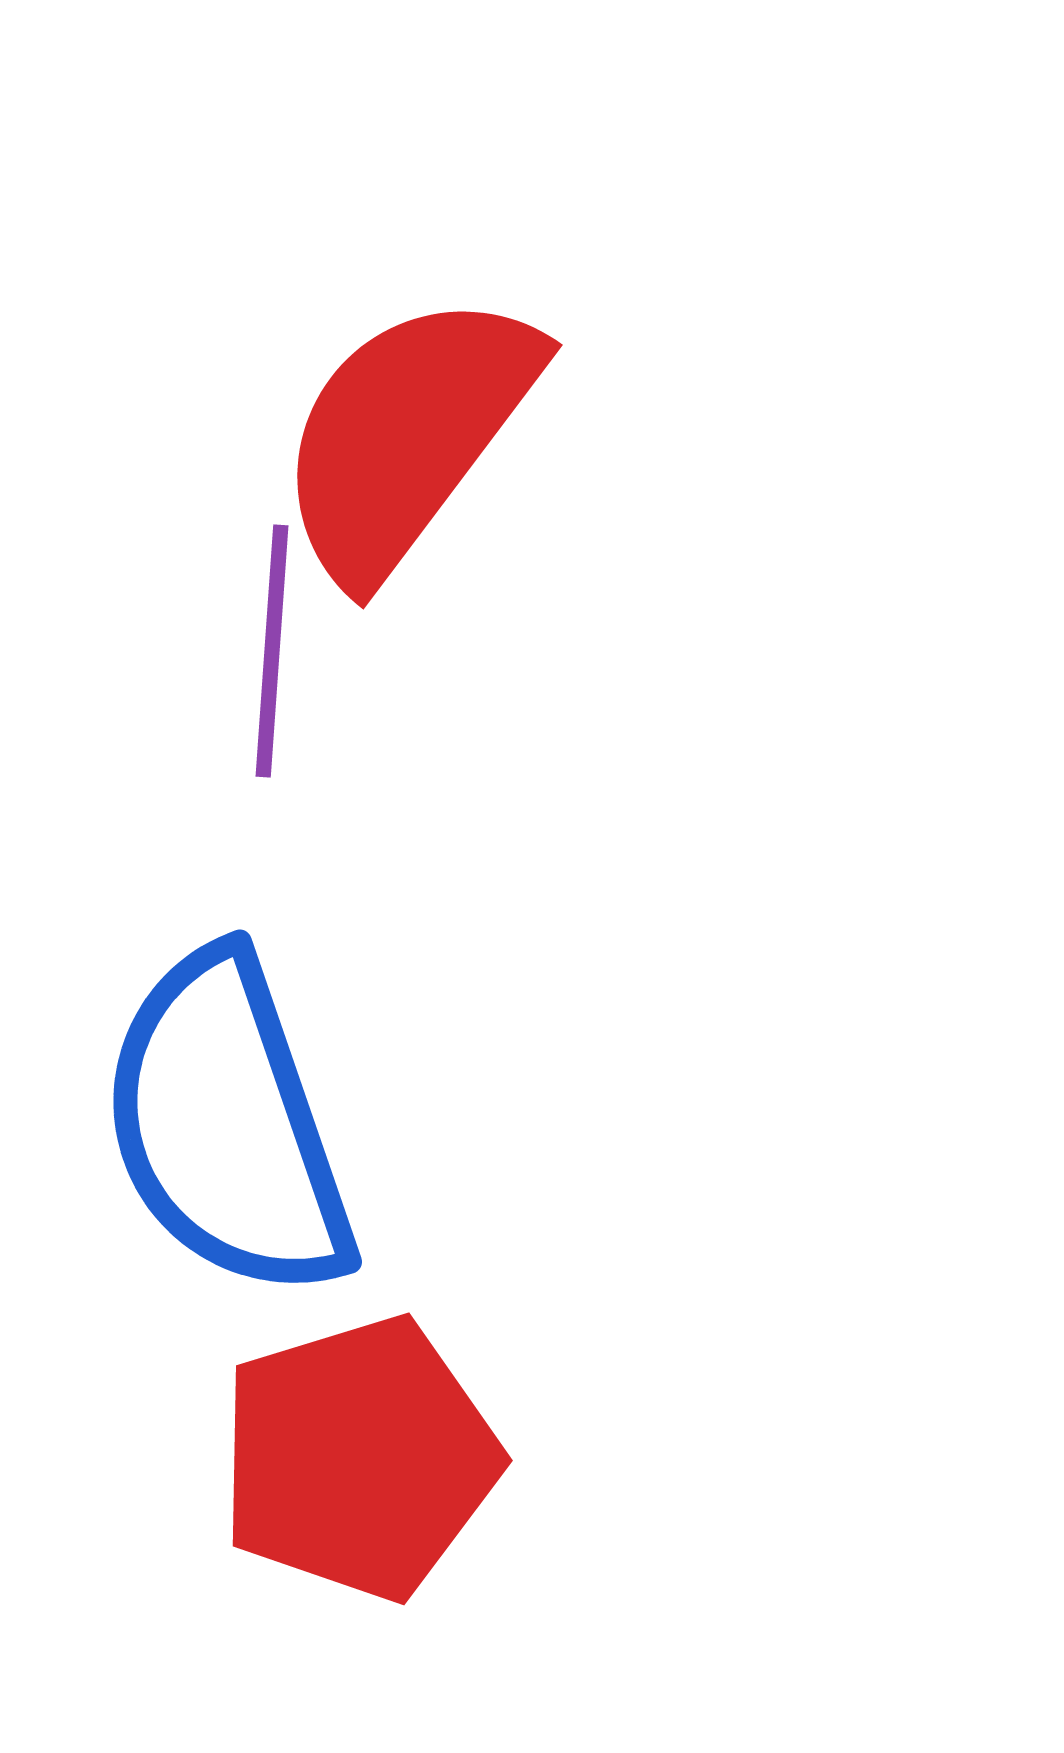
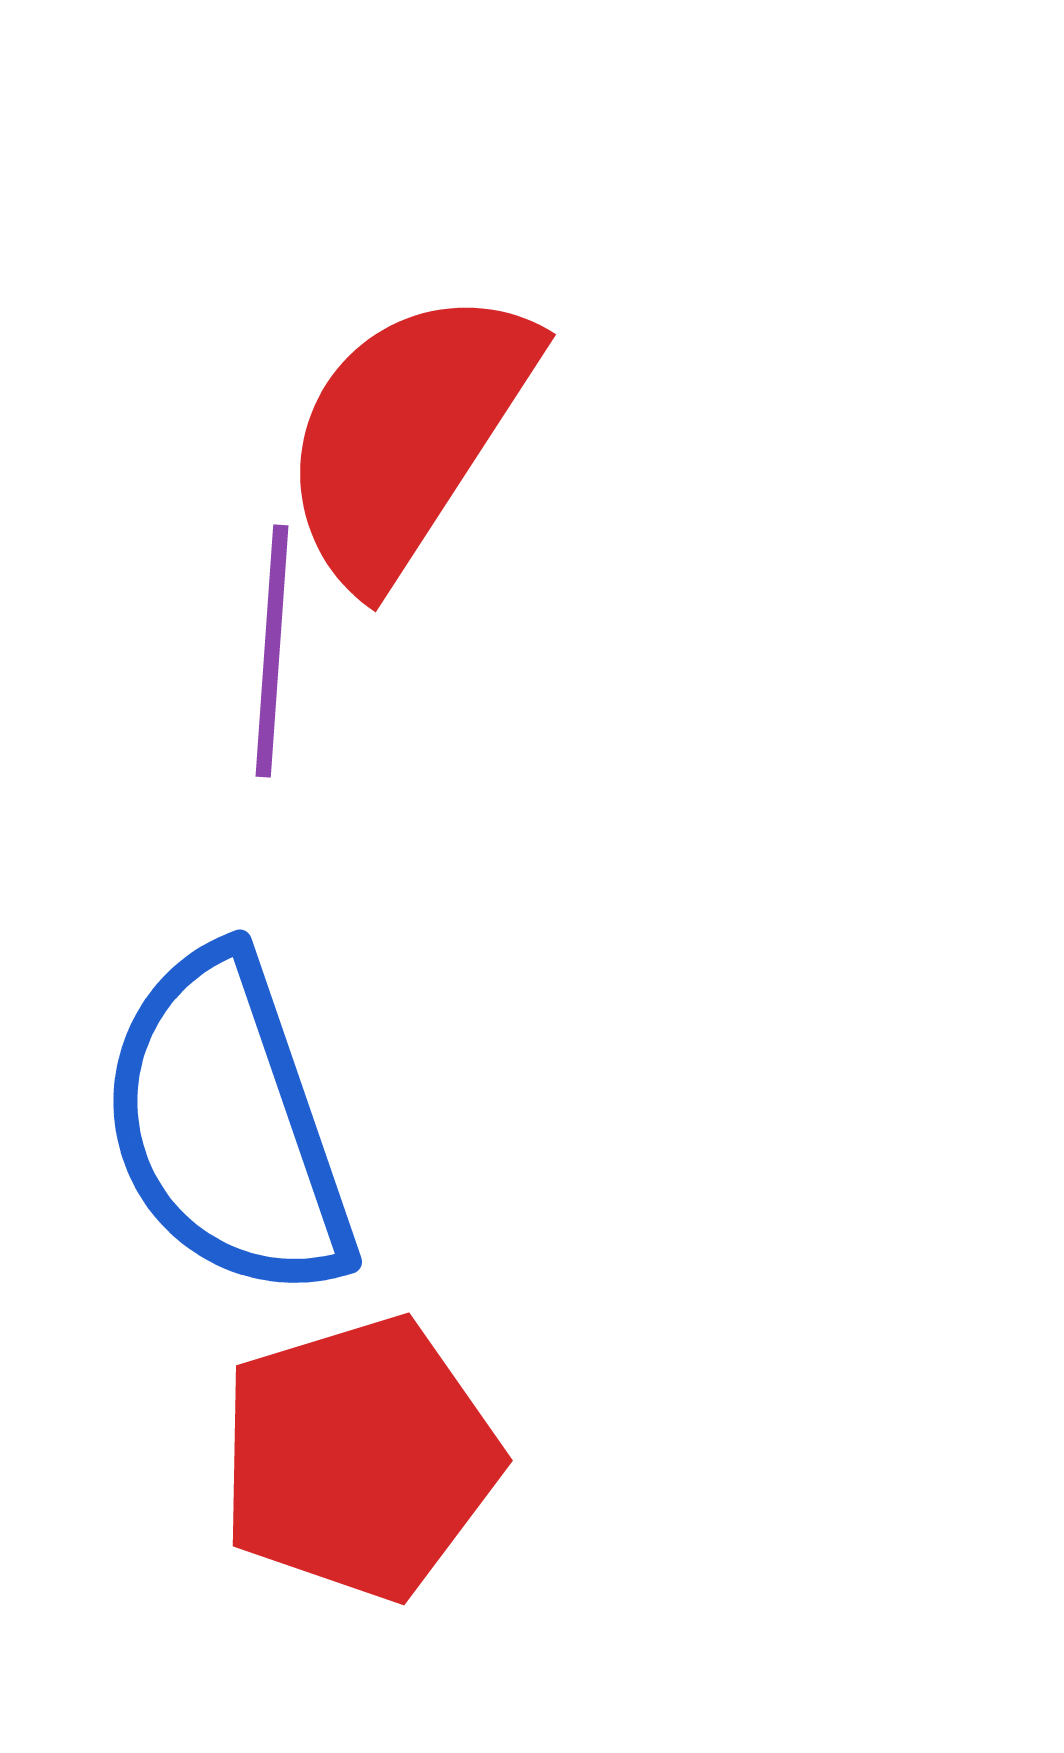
red semicircle: rotated 4 degrees counterclockwise
